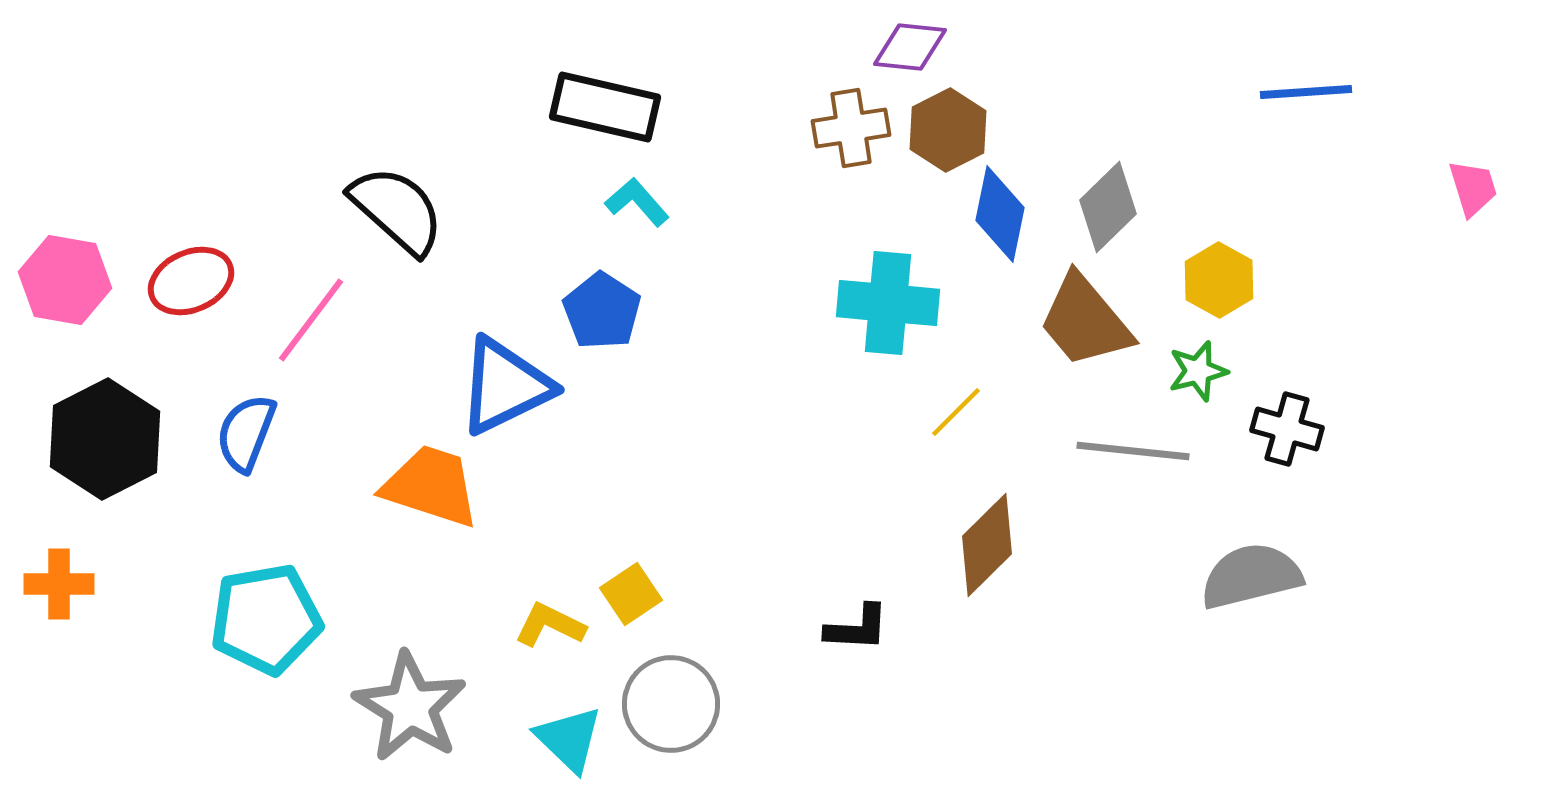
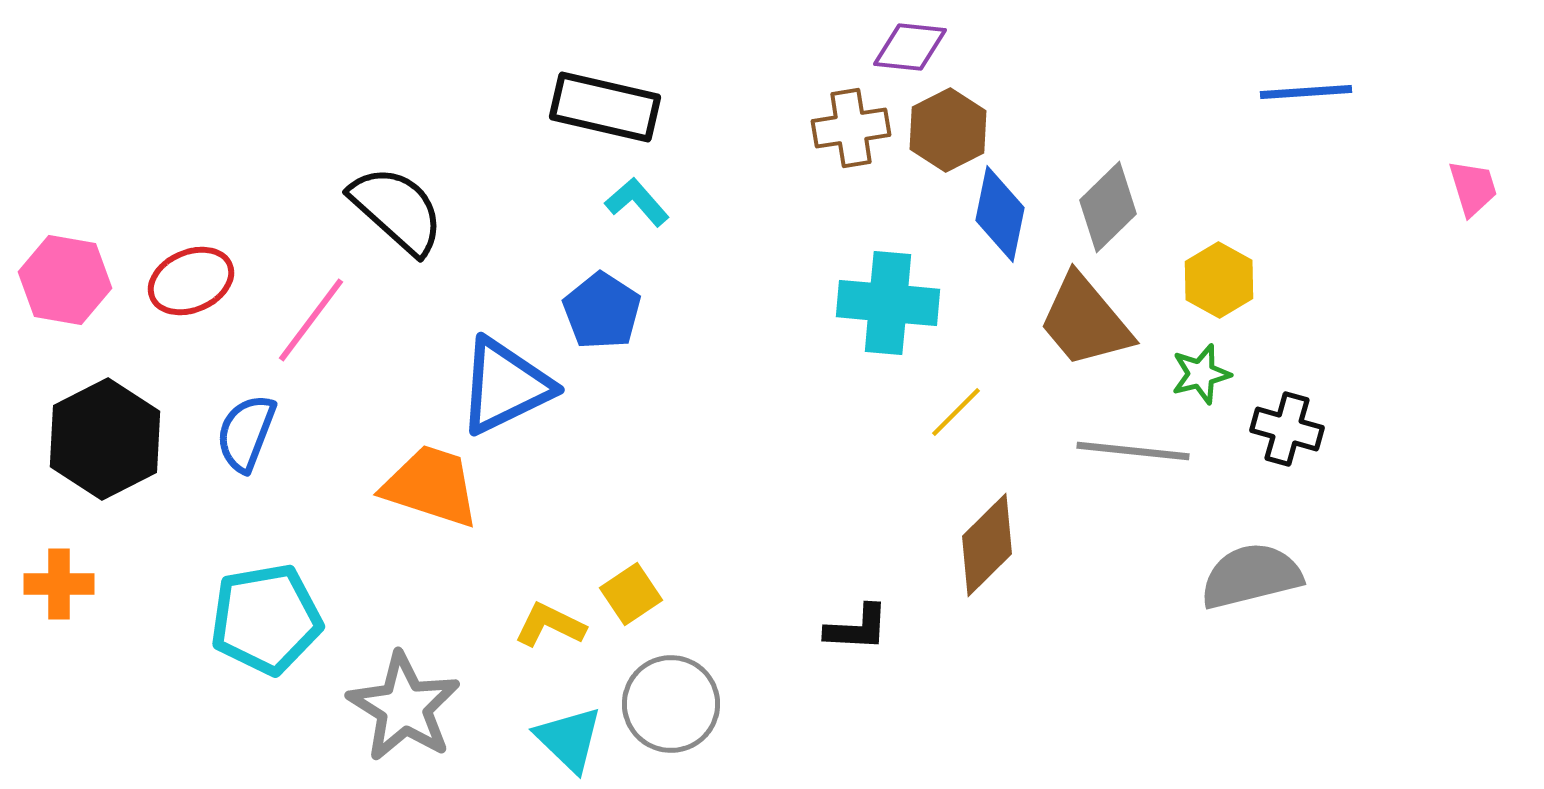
green star: moved 3 px right, 3 px down
gray star: moved 6 px left
